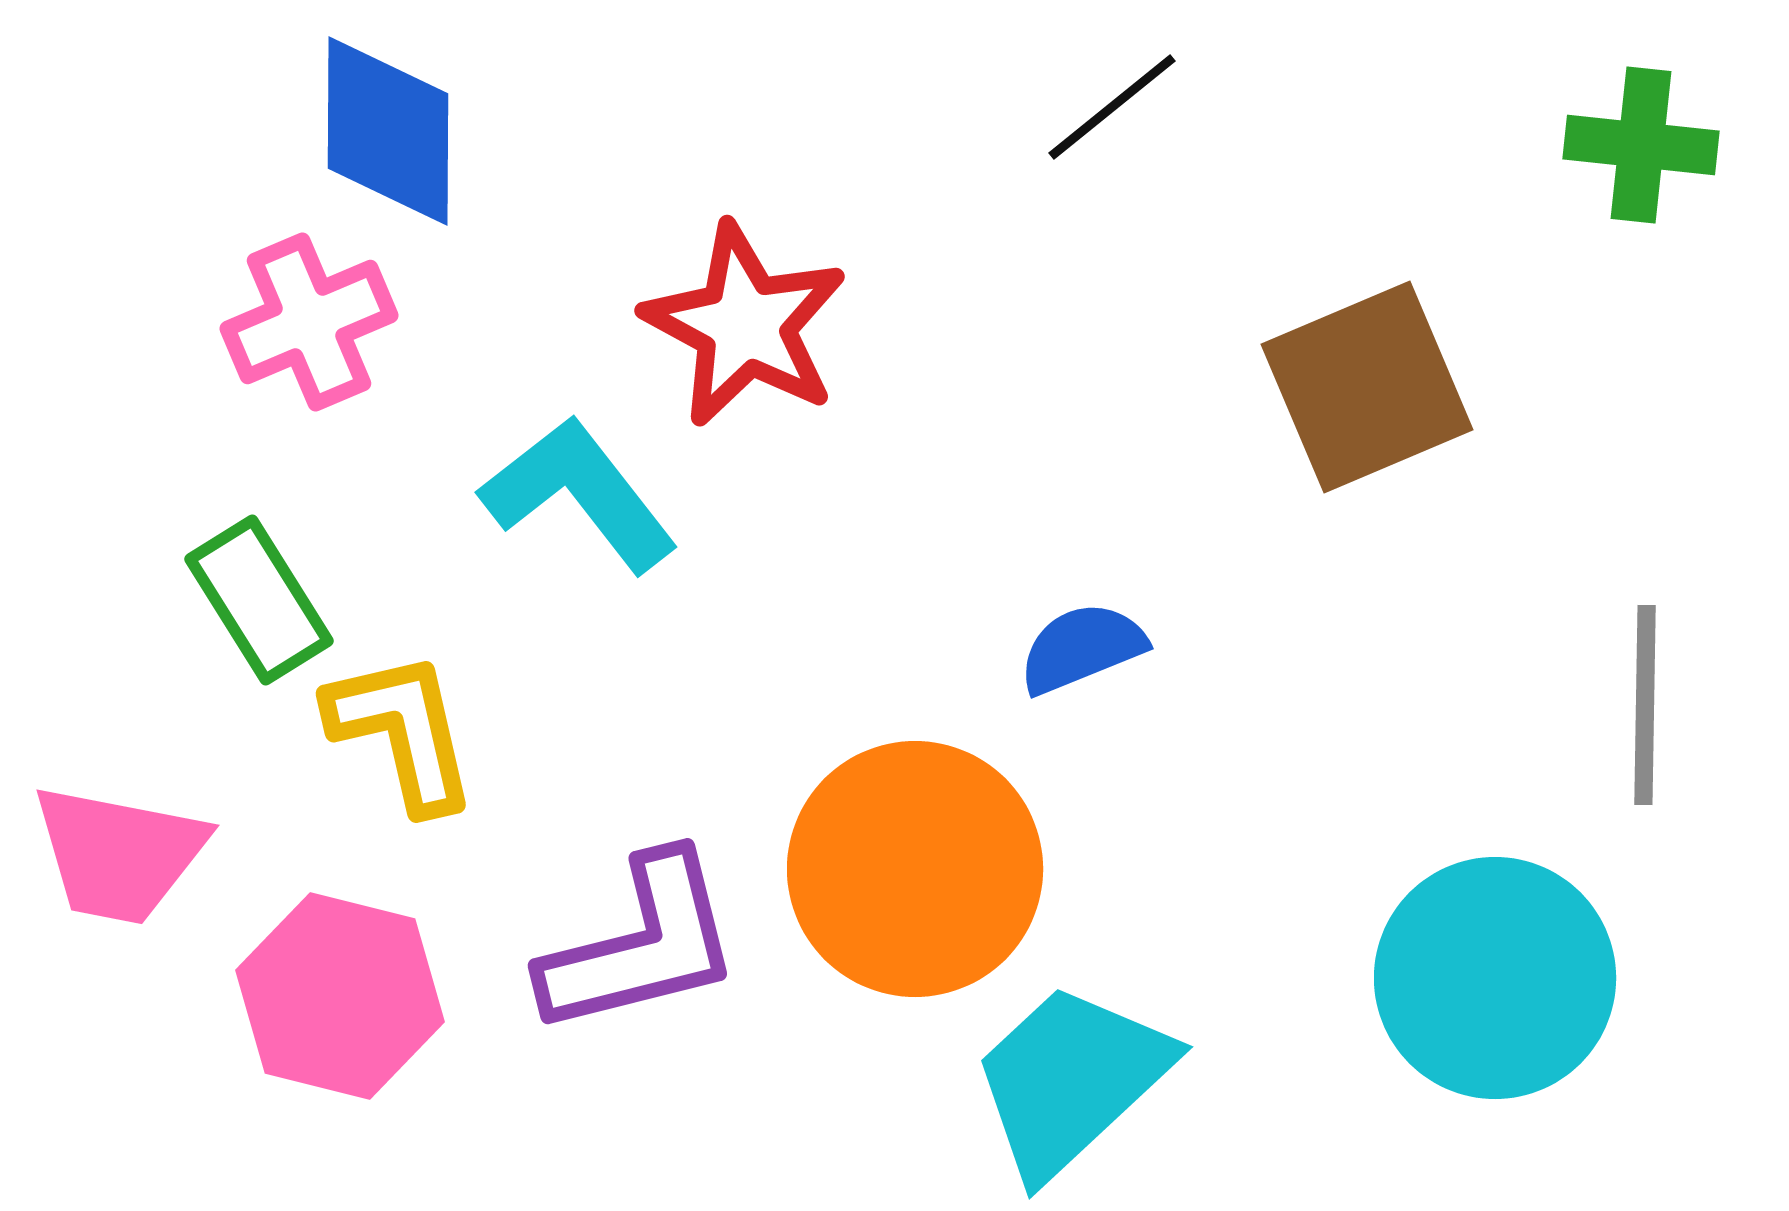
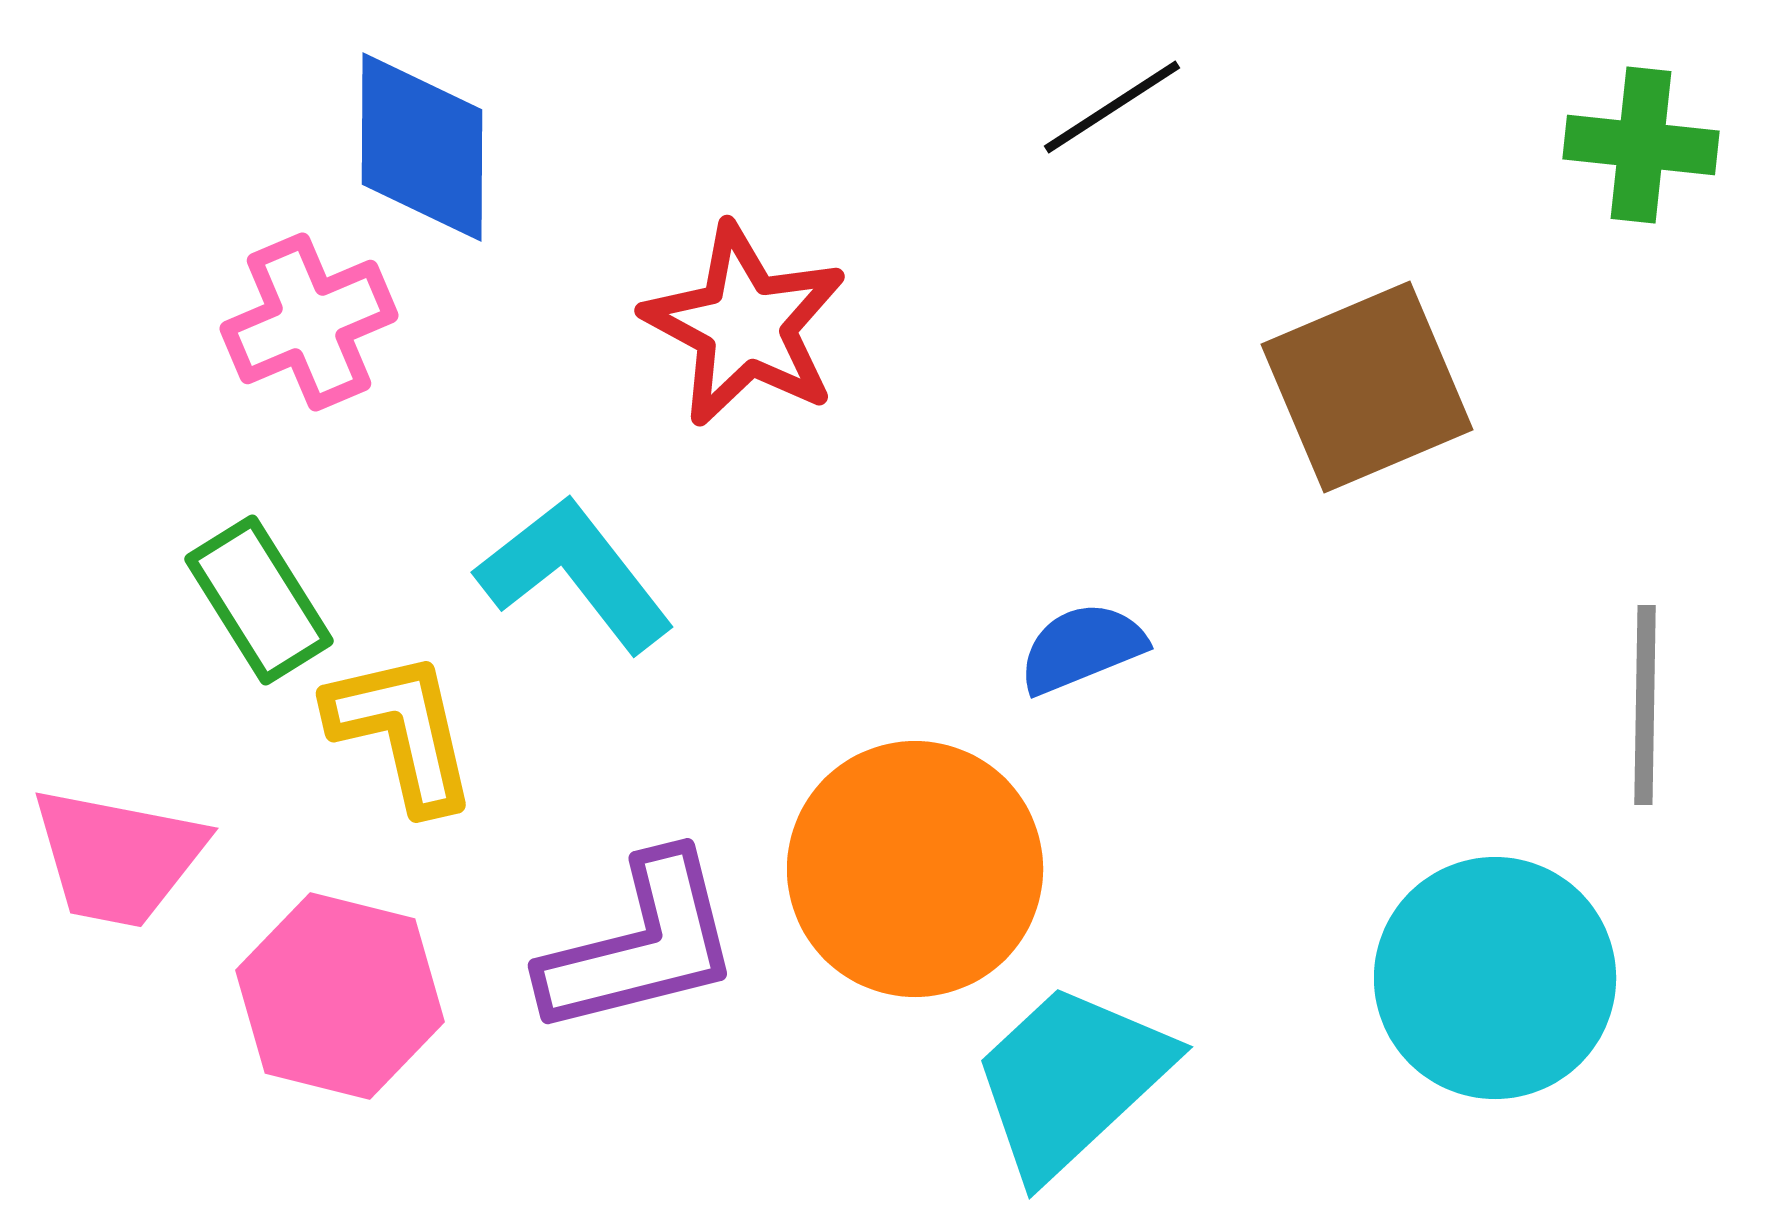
black line: rotated 6 degrees clockwise
blue diamond: moved 34 px right, 16 px down
cyan L-shape: moved 4 px left, 80 px down
pink trapezoid: moved 1 px left, 3 px down
